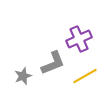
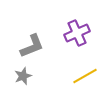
purple cross: moved 2 px left, 6 px up
gray L-shape: moved 21 px left, 17 px up
